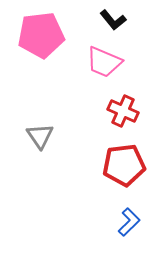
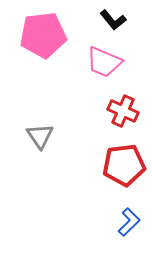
pink pentagon: moved 2 px right
